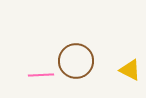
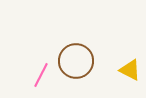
pink line: rotated 60 degrees counterclockwise
